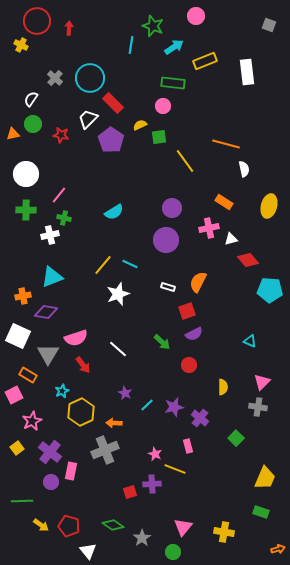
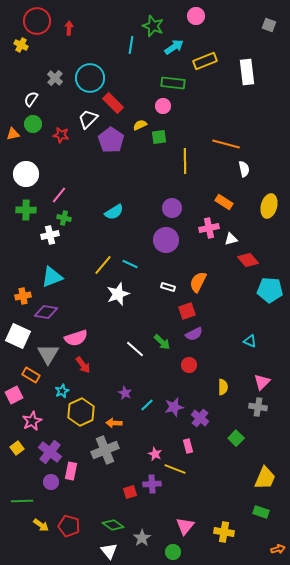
yellow line at (185, 161): rotated 35 degrees clockwise
white line at (118, 349): moved 17 px right
orange rectangle at (28, 375): moved 3 px right
pink triangle at (183, 527): moved 2 px right, 1 px up
white triangle at (88, 551): moved 21 px right
